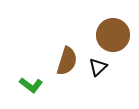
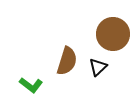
brown circle: moved 1 px up
